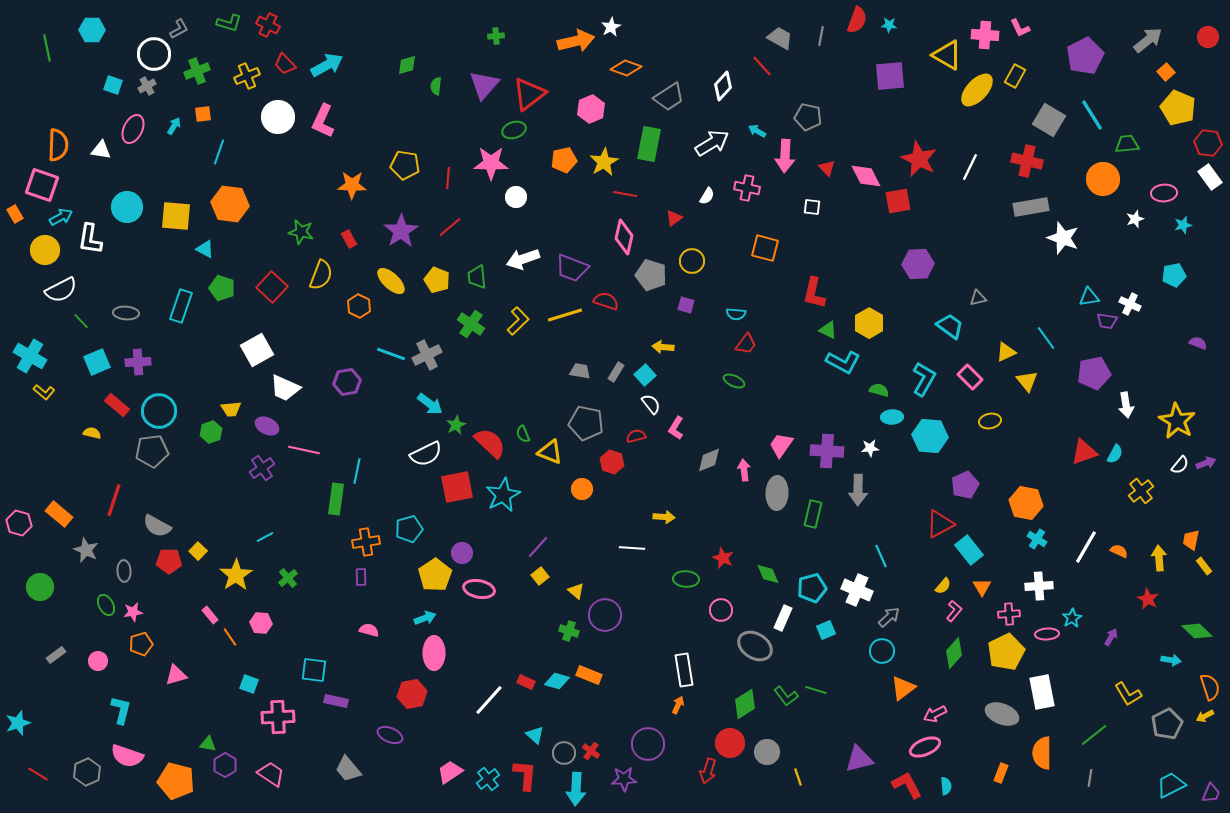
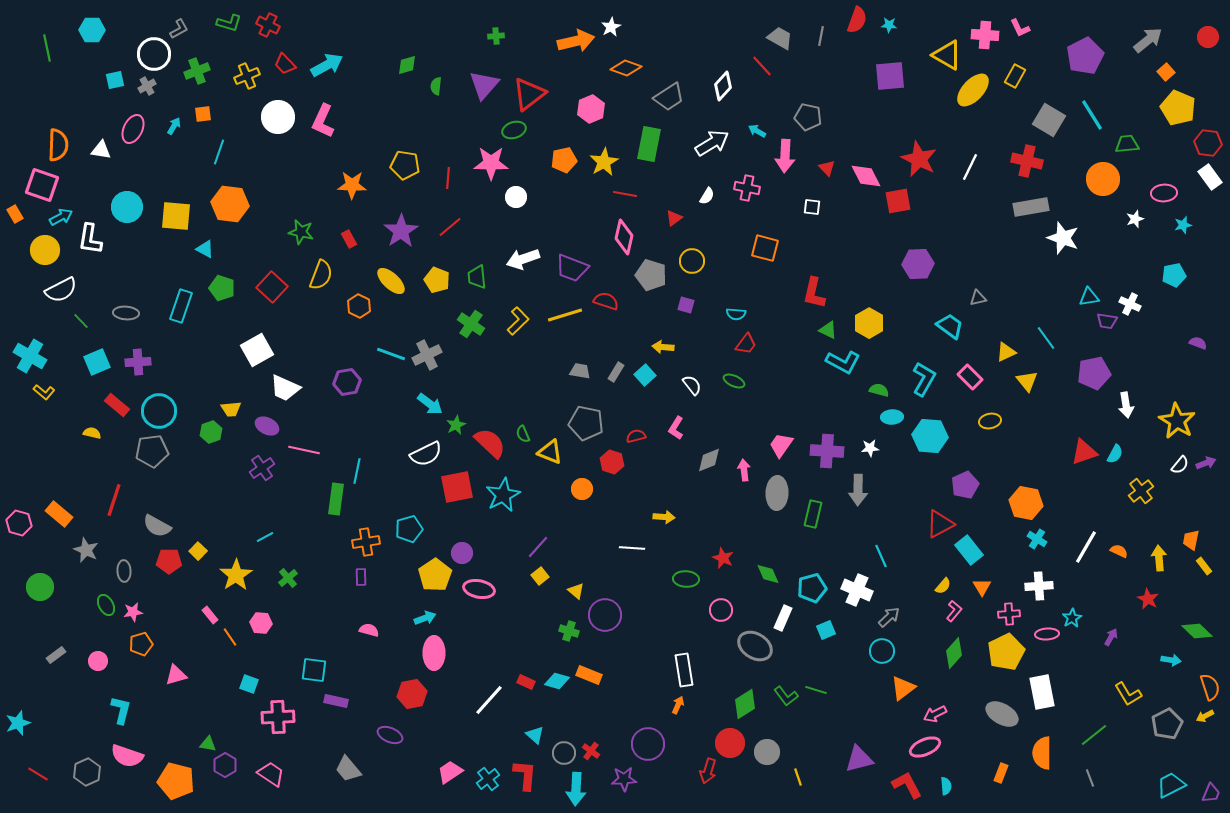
cyan square at (113, 85): moved 2 px right, 5 px up; rotated 30 degrees counterclockwise
yellow ellipse at (977, 90): moved 4 px left
white semicircle at (651, 404): moved 41 px right, 19 px up
gray ellipse at (1002, 714): rotated 8 degrees clockwise
gray line at (1090, 778): rotated 30 degrees counterclockwise
